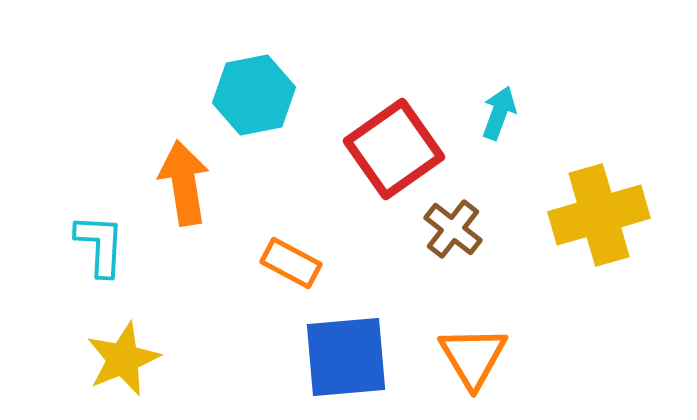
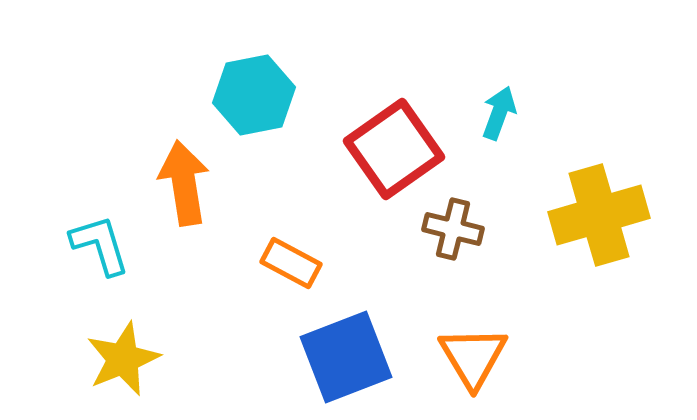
brown cross: rotated 24 degrees counterclockwise
cyan L-shape: rotated 20 degrees counterclockwise
blue square: rotated 16 degrees counterclockwise
